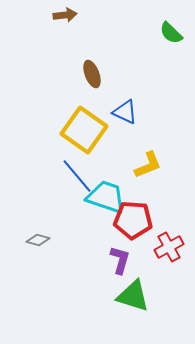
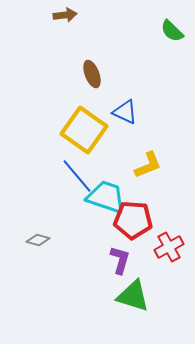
green semicircle: moved 1 px right, 2 px up
